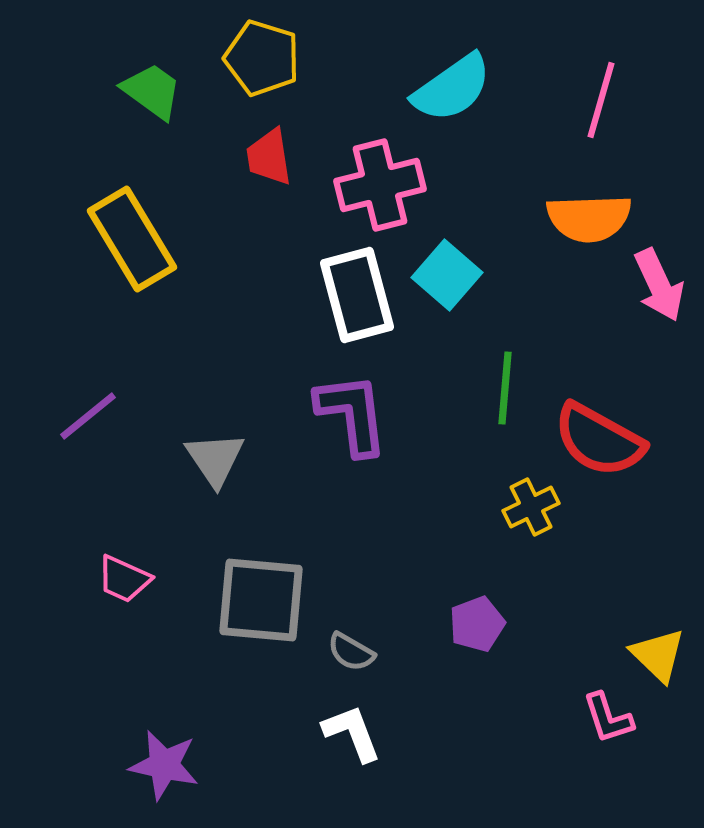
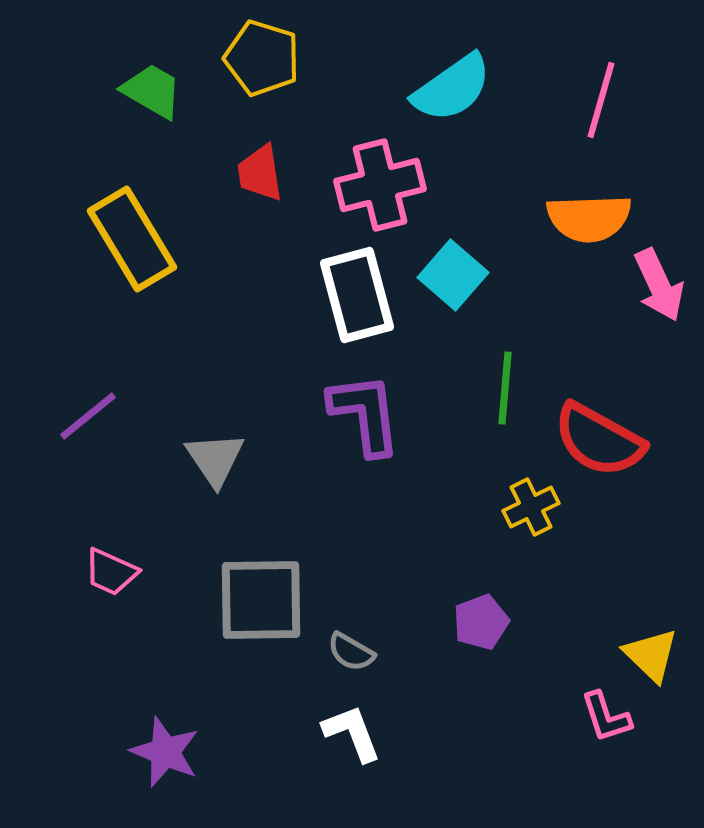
green trapezoid: rotated 6 degrees counterclockwise
red trapezoid: moved 9 px left, 16 px down
cyan square: moved 6 px right
purple L-shape: moved 13 px right
pink trapezoid: moved 13 px left, 7 px up
gray square: rotated 6 degrees counterclockwise
purple pentagon: moved 4 px right, 2 px up
yellow triangle: moved 7 px left
pink L-shape: moved 2 px left, 1 px up
purple star: moved 1 px right, 13 px up; rotated 10 degrees clockwise
